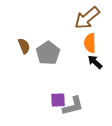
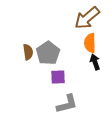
brown semicircle: moved 4 px right, 6 px down; rotated 14 degrees clockwise
black arrow: rotated 28 degrees clockwise
purple square: moved 23 px up
gray L-shape: moved 6 px left, 2 px up
